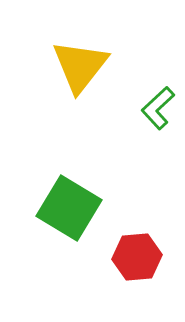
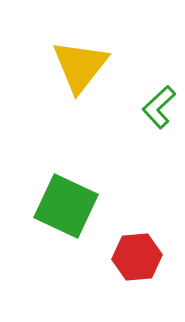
green L-shape: moved 1 px right, 1 px up
green square: moved 3 px left, 2 px up; rotated 6 degrees counterclockwise
